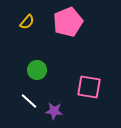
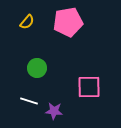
pink pentagon: rotated 12 degrees clockwise
green circle: moved 2 px up
pink square: rotated 10 degrees counterclockwise
white line: rotated 24 degrees counterclockwise
